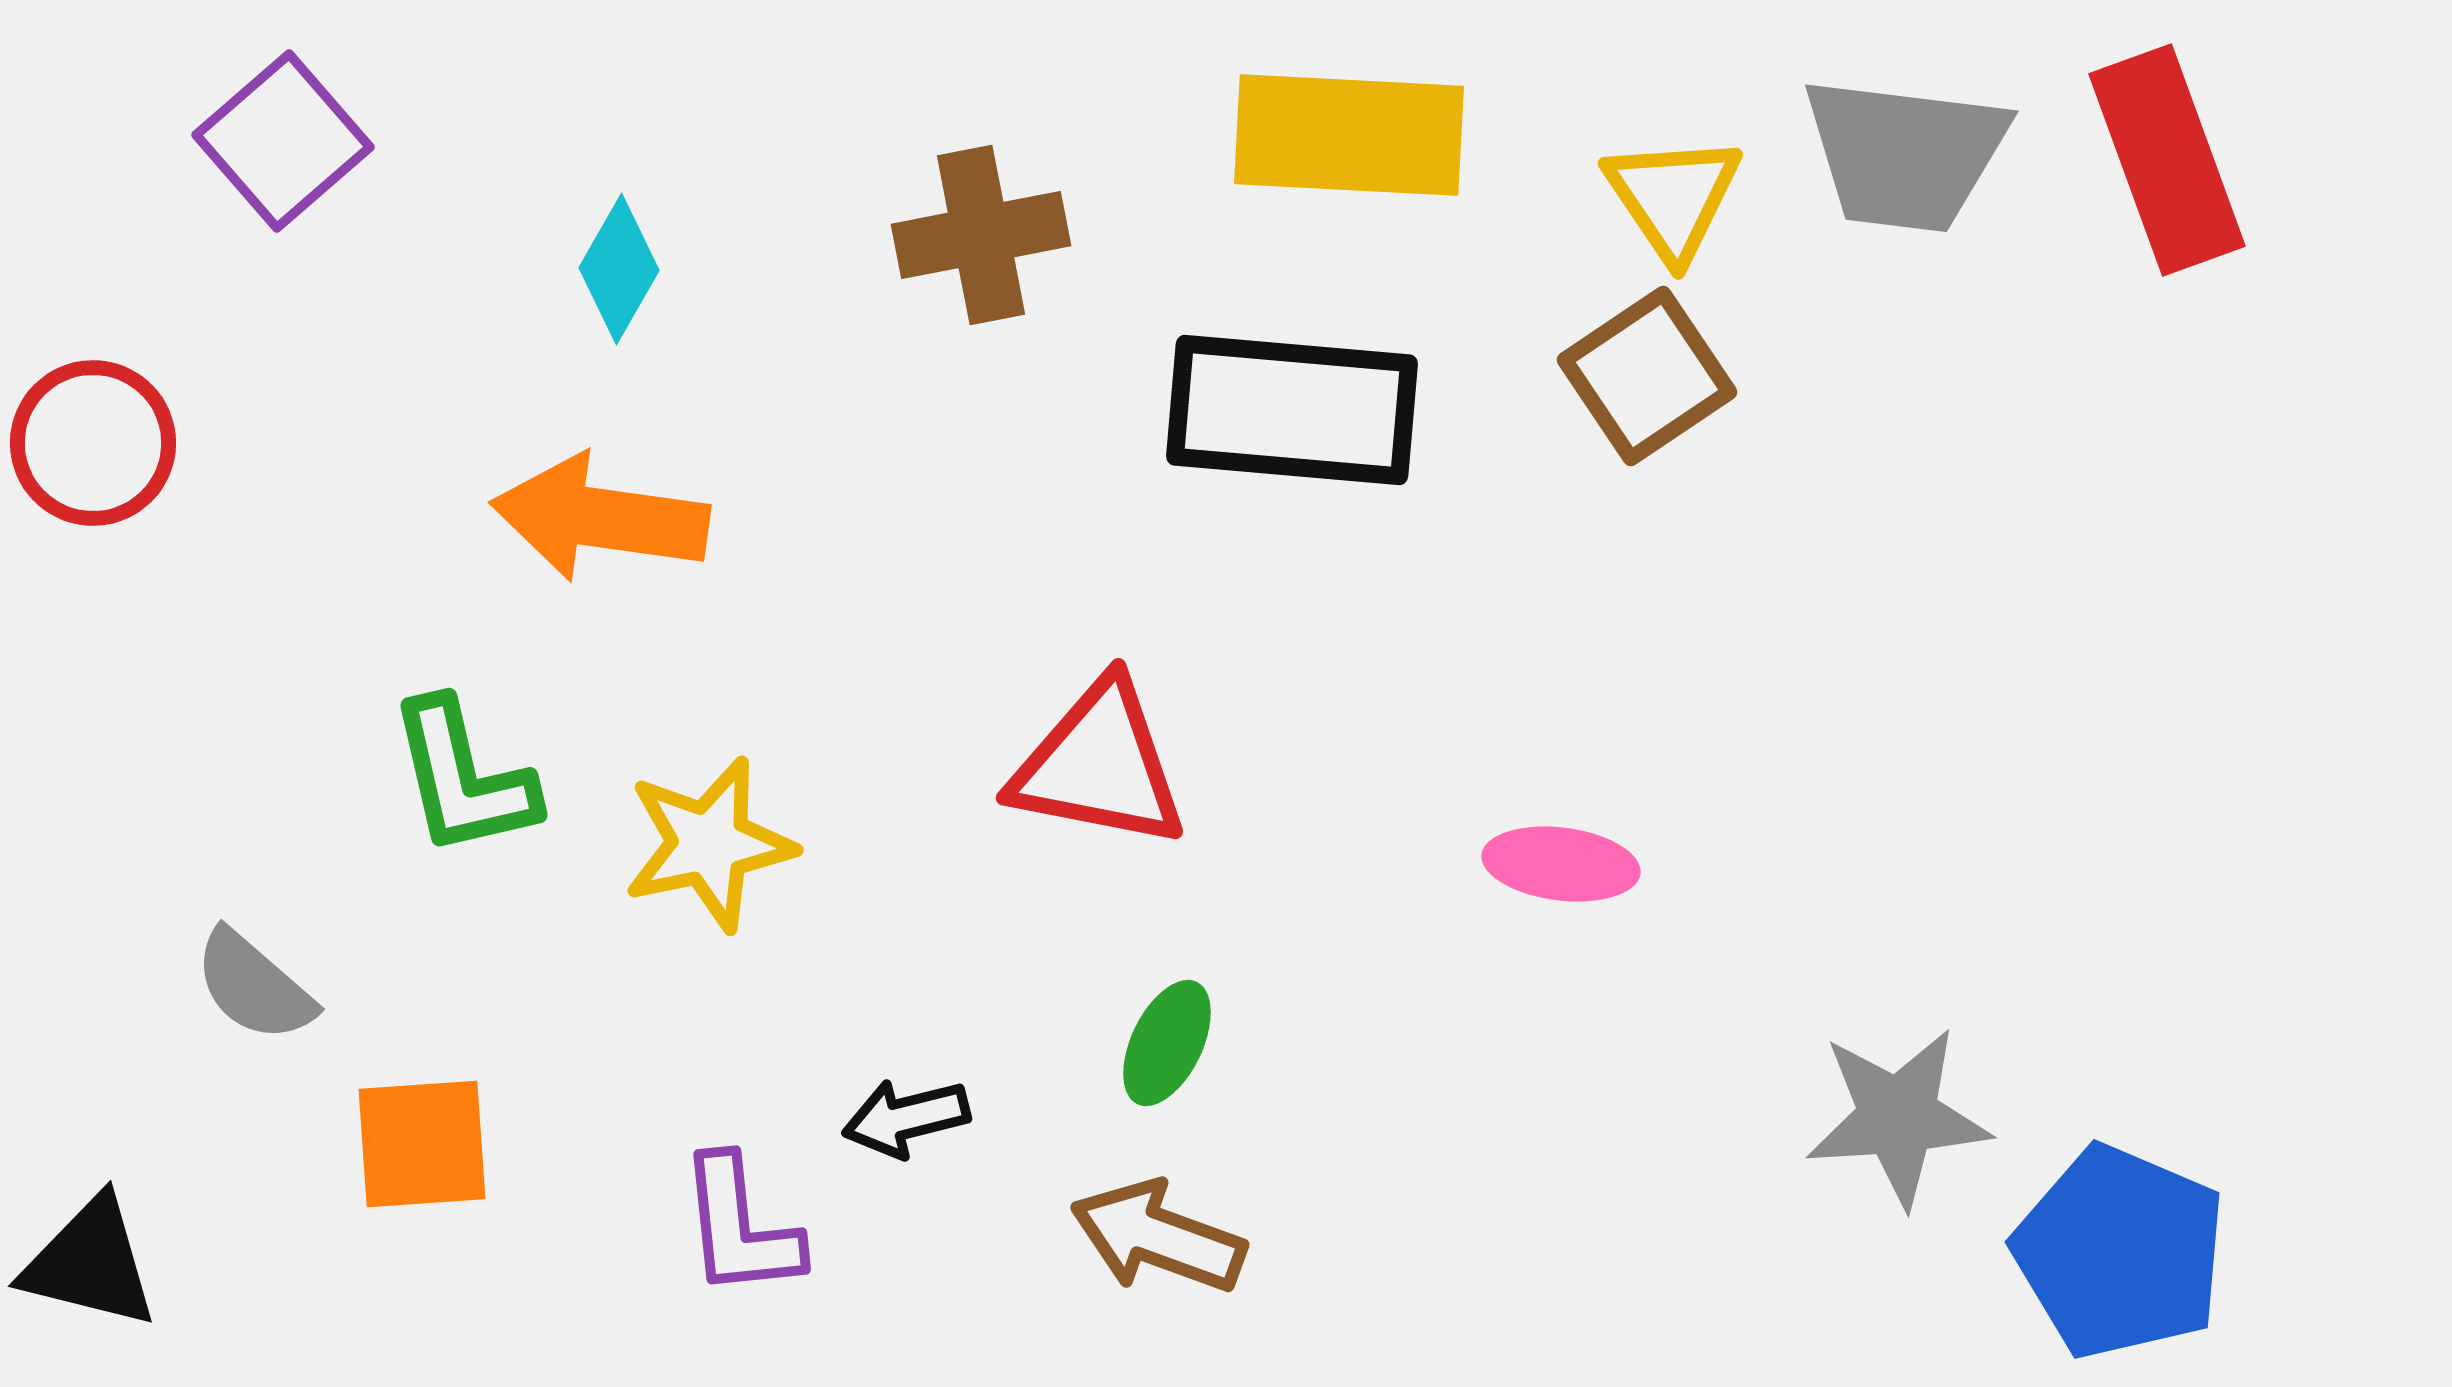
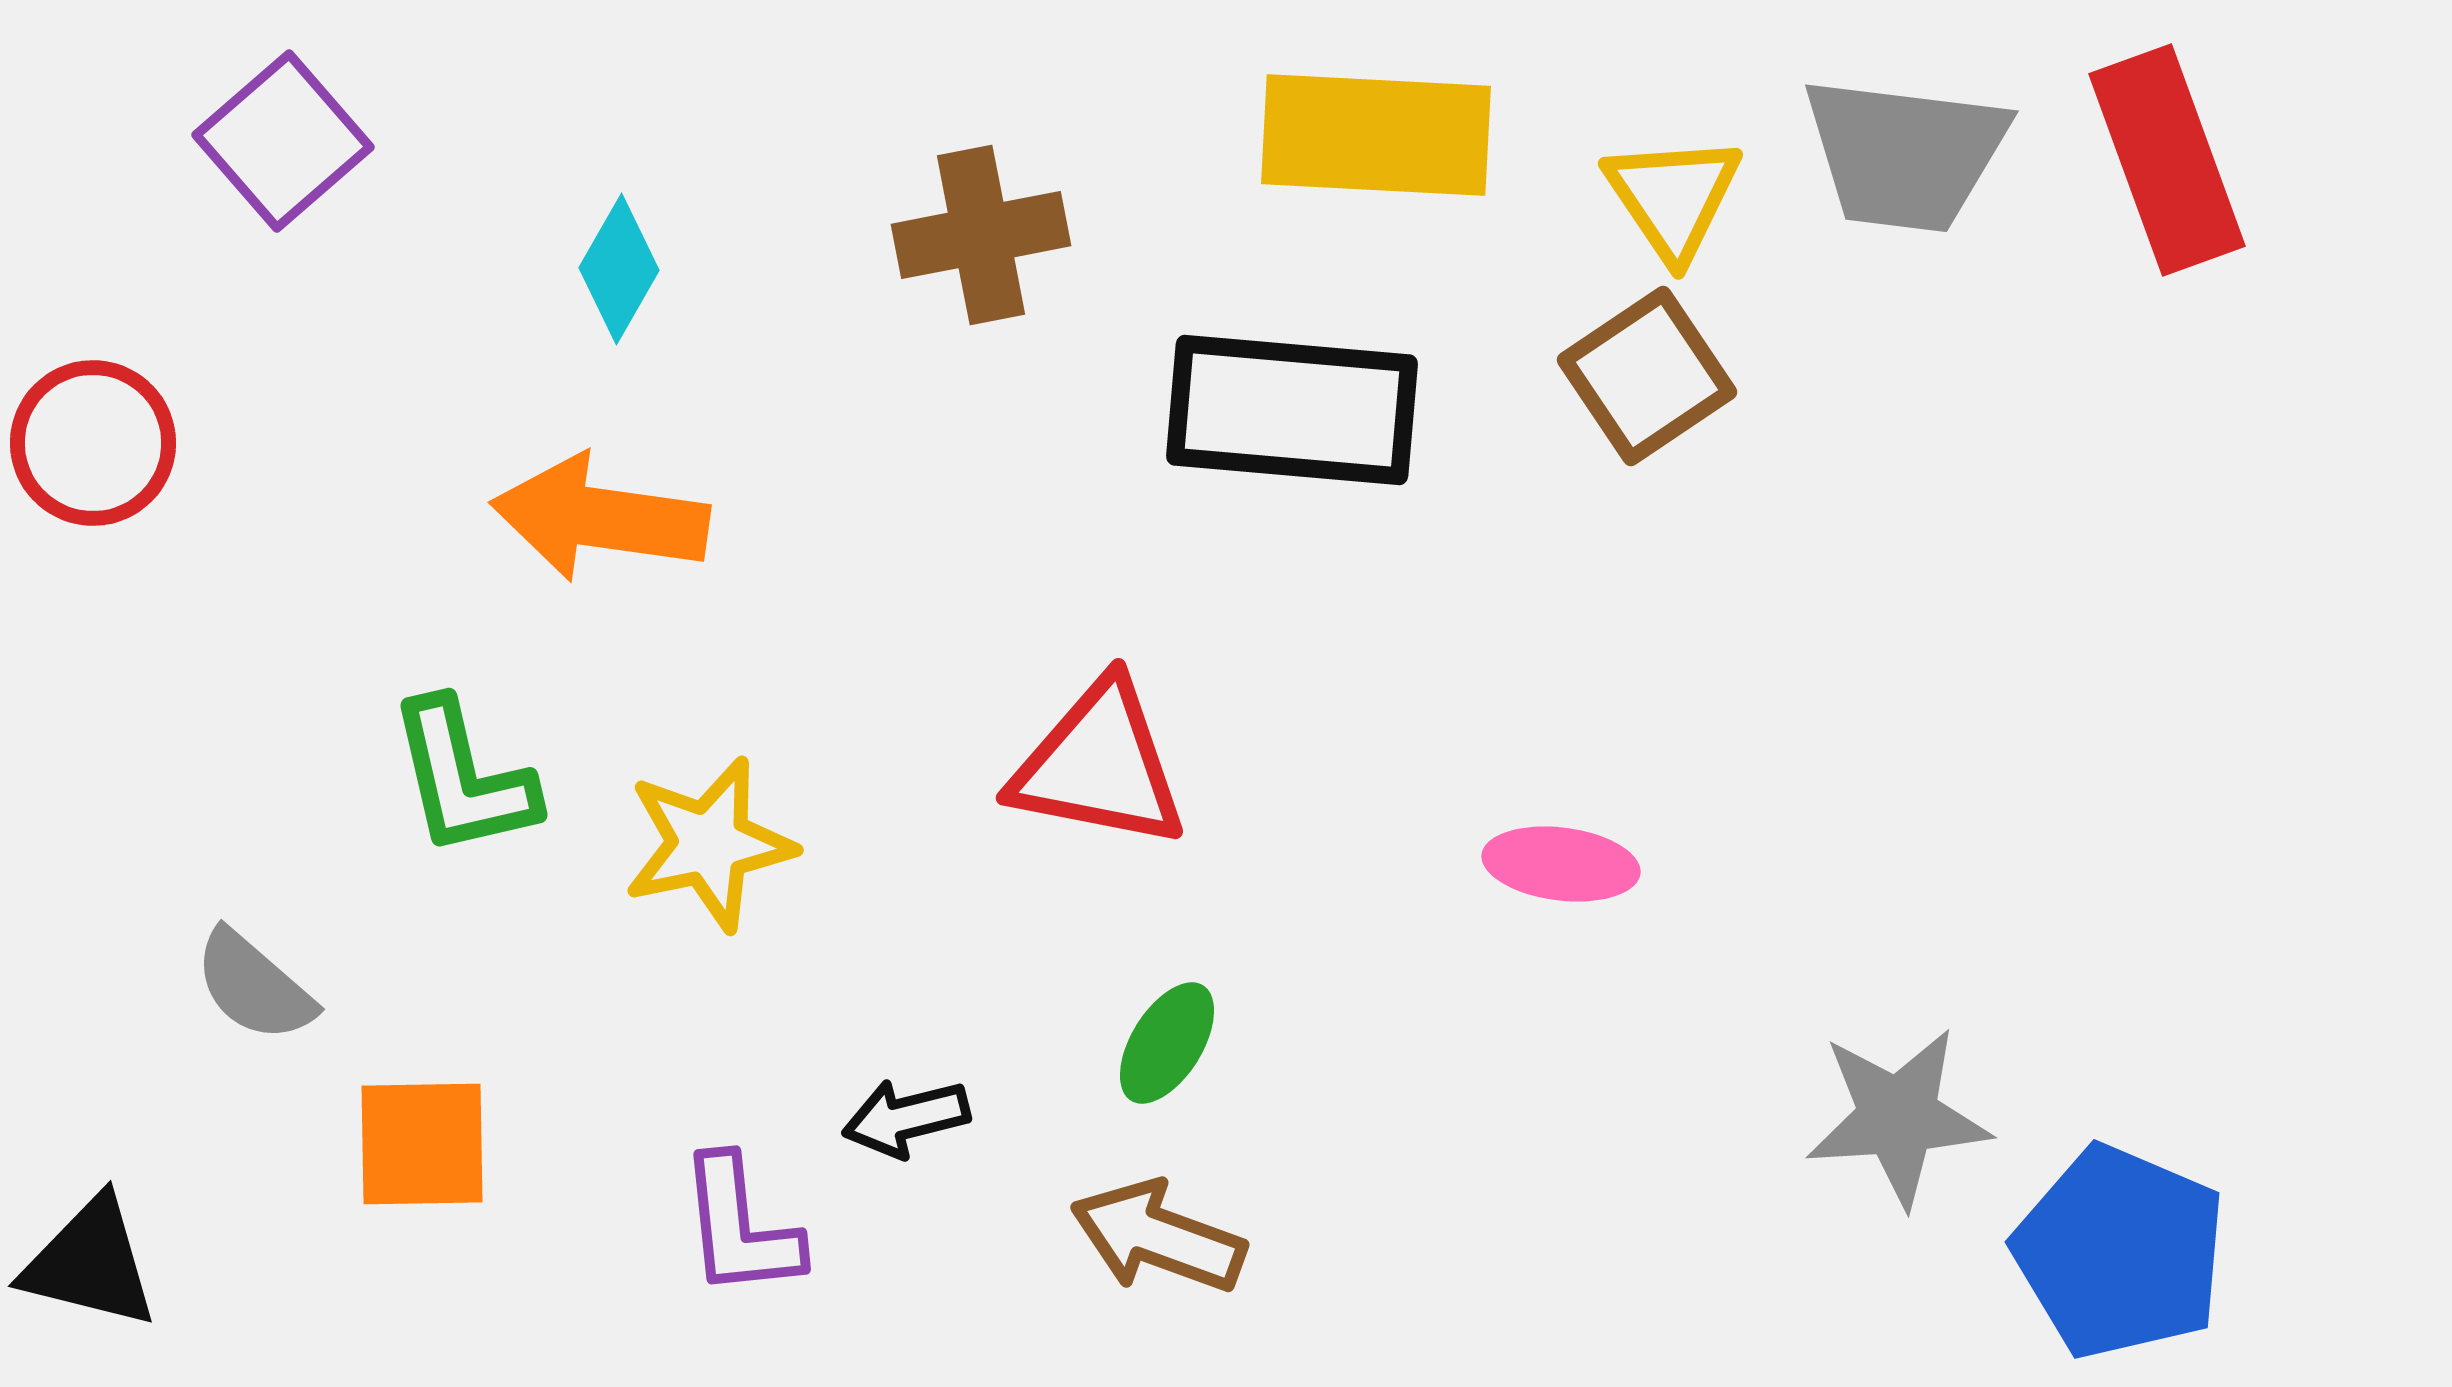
yellow rectangle: moved 27 px right
green ellipse: rotated 6 degrees clockwise
orange square: rotated 3 degrees clockwise
